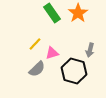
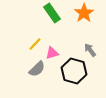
orange star: moved 6 px right
gray arrow: rotated 128 degrees clockwise
